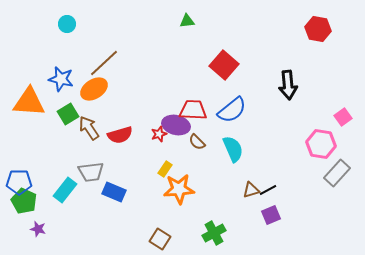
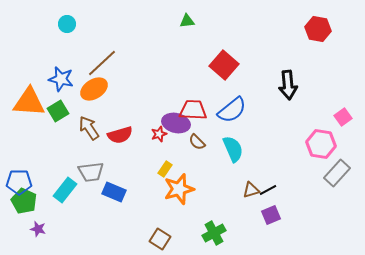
brown line: moved 2 px left
green square: moved 10 px left, 3 px up
purple ellipse: moved 2 px up
orange star: rotated 12 degrees counterclockwise
